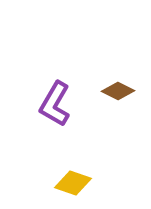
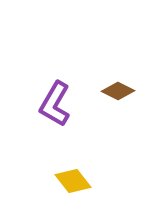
yellow diamond: moved 2 px up; rotated 33 degrees clockwise
